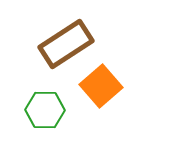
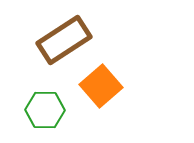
brown rectangle: moved 2 px left, 4 px up
